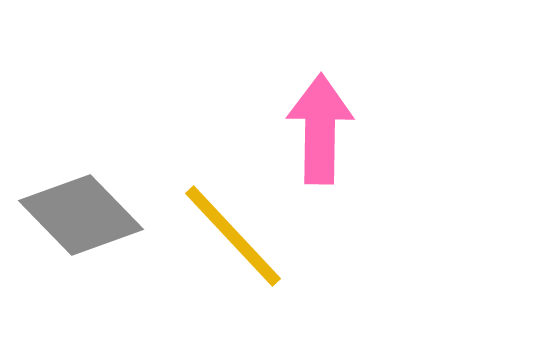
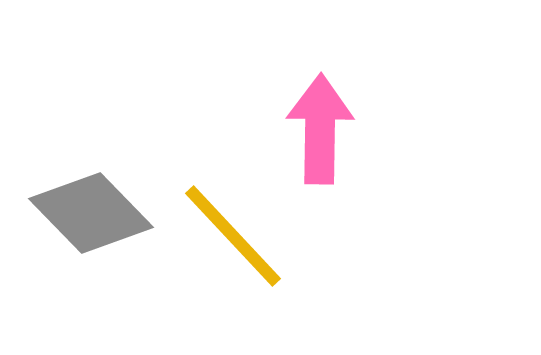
gray diamond: moved 10 px right, 2 px up
